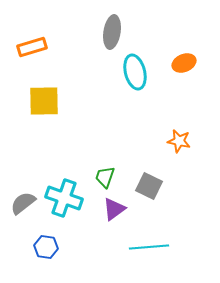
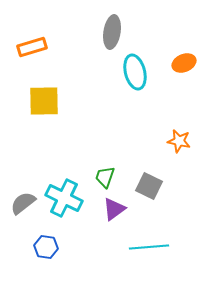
cyan cross: rotated 6 degrees clockwise
